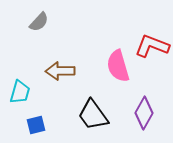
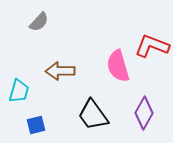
cyan trapezoid: moved 1 px left, 1 px up
